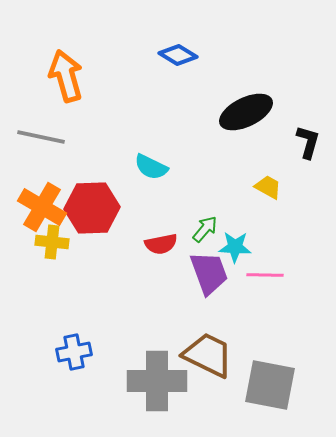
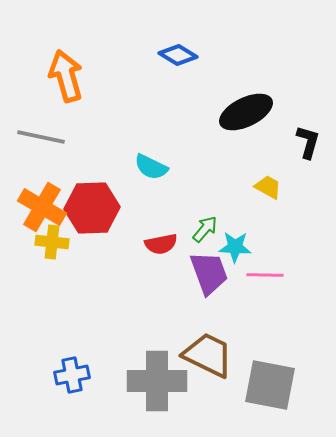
blue cross: moved 2 px left, 23 px down
